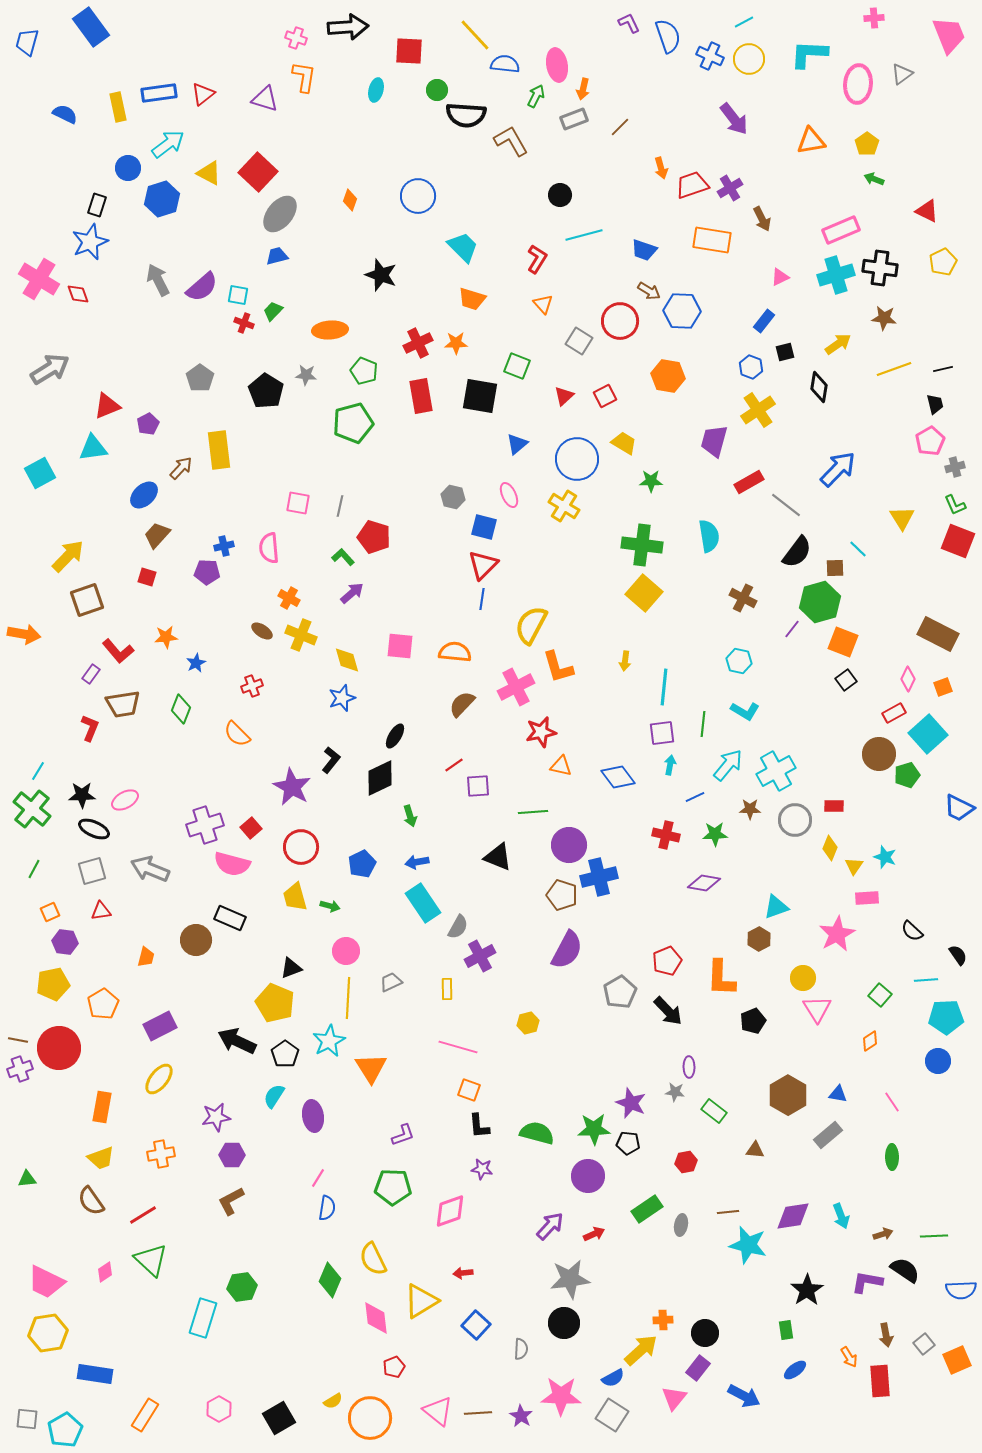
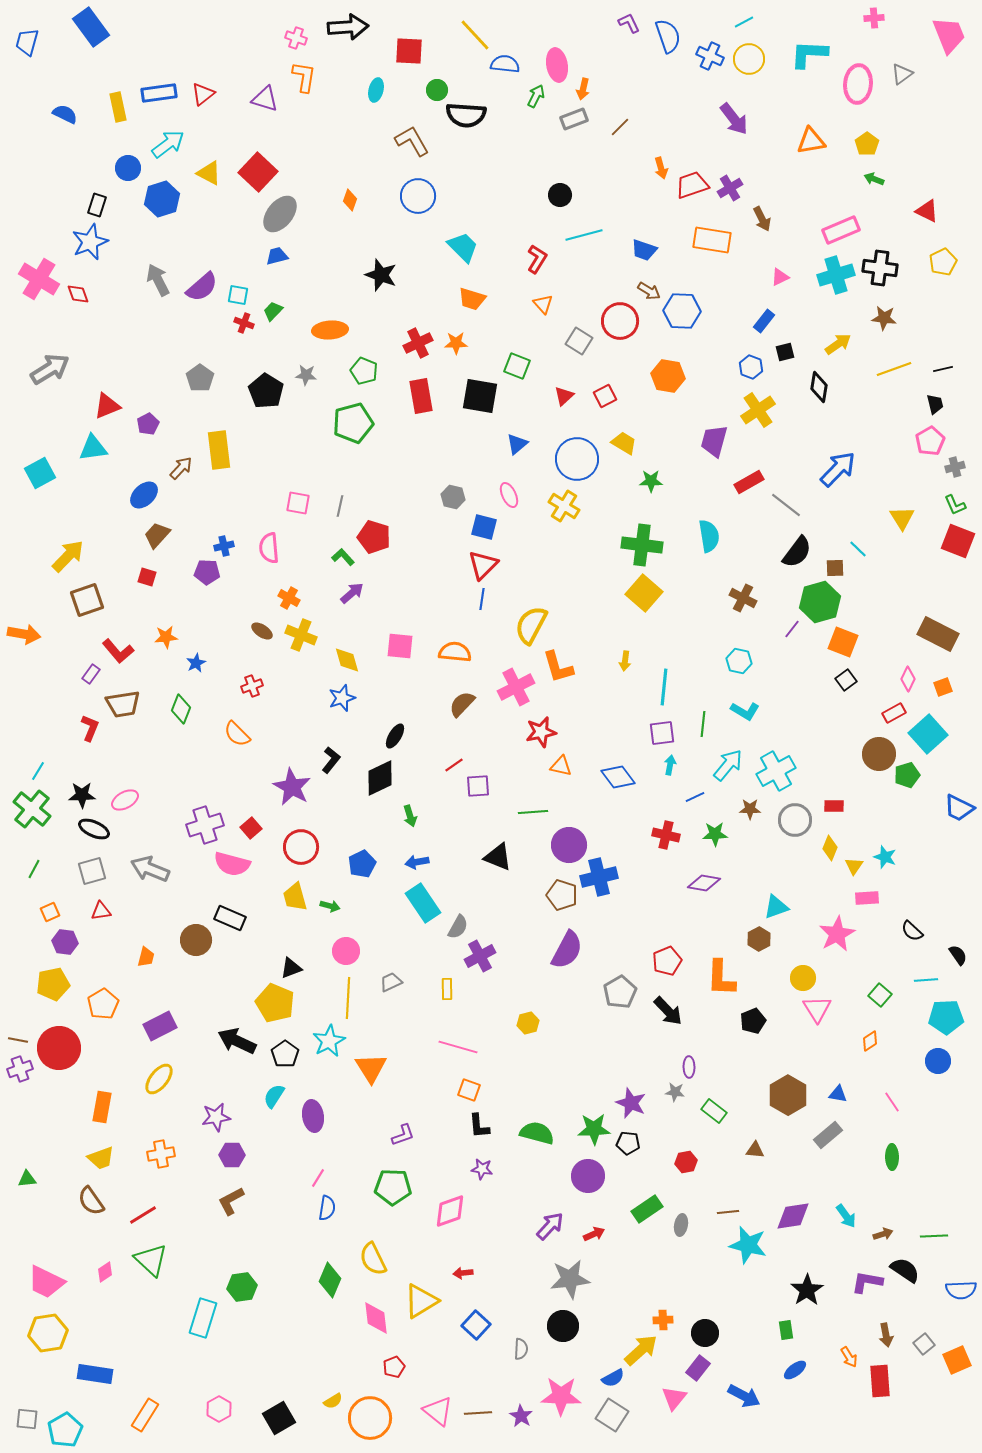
brown L-shape at (511, 141): moved 99 px left
cyan arrow at (841, 1216): moved 5 px right; rotated 15 degrees counterclockwise
black circle at (564, 1323): moved 1 px left, 3 px down
